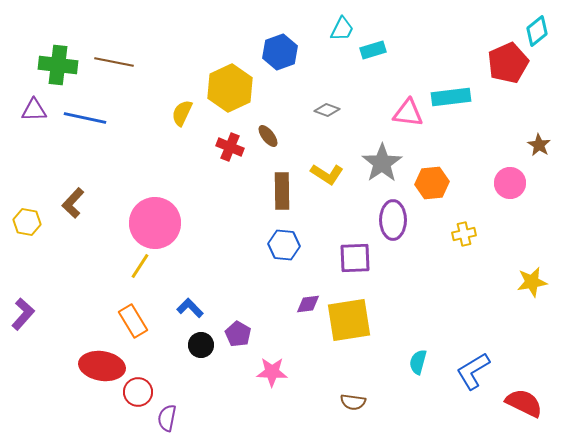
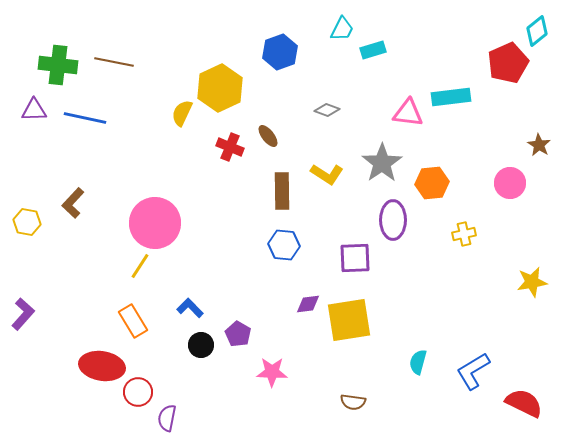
yellow hexagon at (230, 88): moved 10 px left
